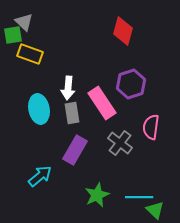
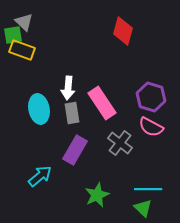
yellow rectangle: moved 8 px left, 4 px up
purple hexagon: moved 20 px right, 13 px down; rotated 24 degrees counterclockwise
pink semicircle: rotated 70 degrees counterclockwise
cyan line: moved 9 px right, 8 px up
green triangle: moved 12 px left, 2 px up
